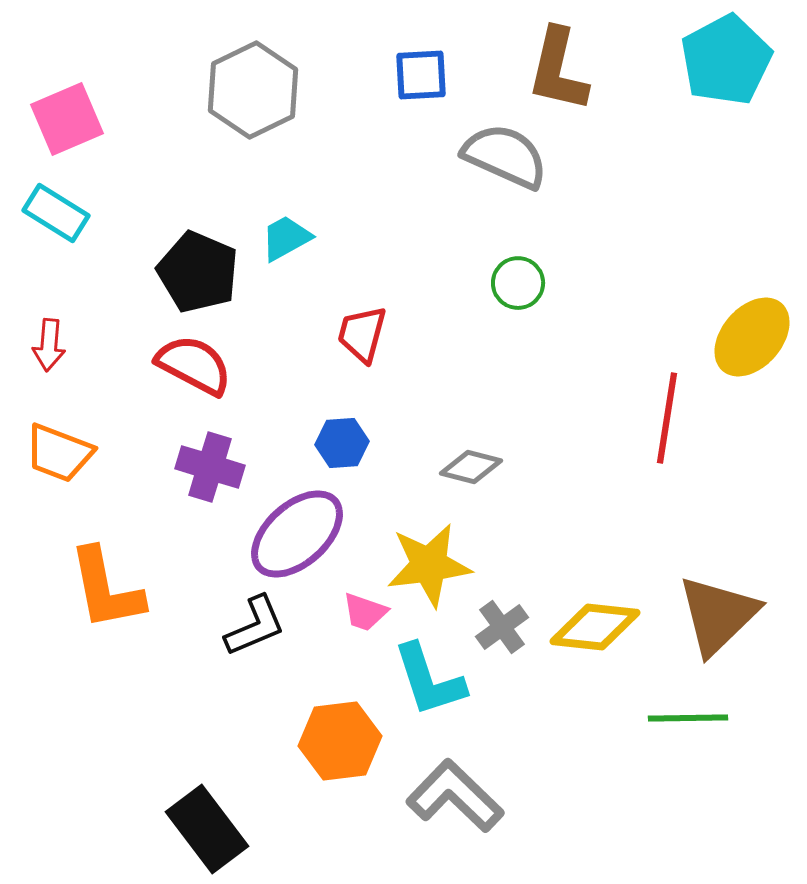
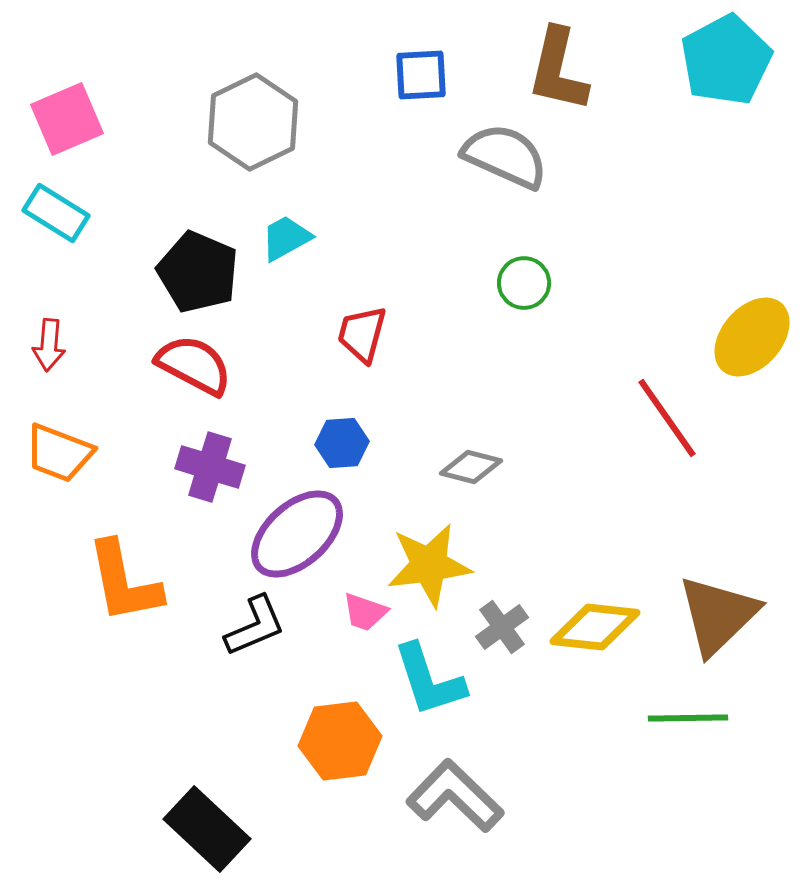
gray hexagon: moved 32 px down
green circle: moved 6 px right
red line: rotated 44 degrees counterclockwise
orange L-shape: moved 18 px right, 7 px up
black rectangle: rotated 10 degrees counterclockwise
